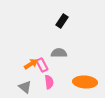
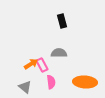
black rectangle: rotated 48 degrees counterclockwise
pink semicircle: moved 2 px right
